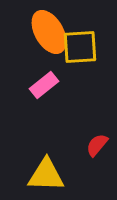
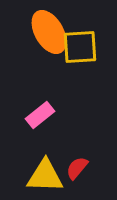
pink rectangle: moved 4 px left, 30 px down
red semicircle: moved 20 px left, 23 px down
yellow triangle: moved 1 px left, 1 px down
